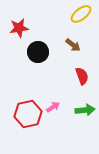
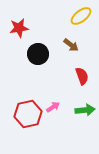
yellow ellipse: moved 2 px down
brown arrow: moved 2 px left
black circle: moved 2 px down
